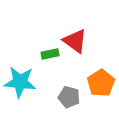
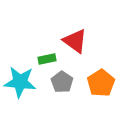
green rectangle: moved 3 px left, 5 px down
gray pentagon: moved 7 px left, 15 px up; rotated 20 degrees clockwise
